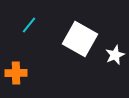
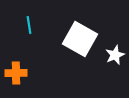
cyan line: rotated 48 degrees counterclockwise
